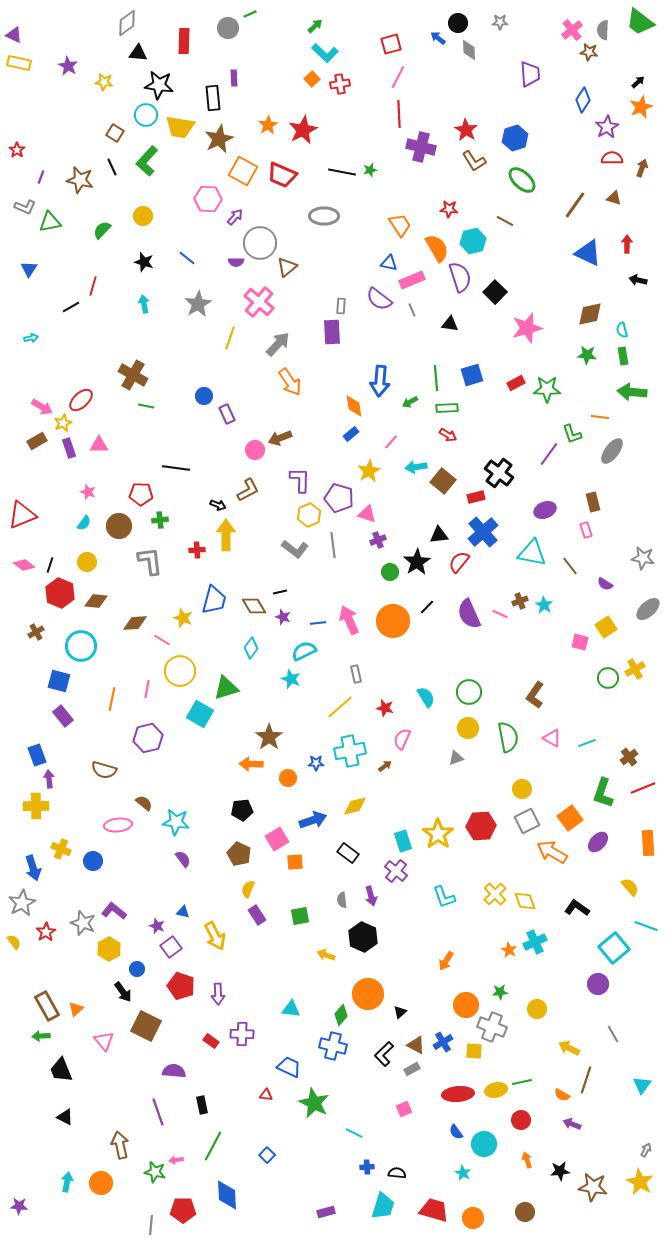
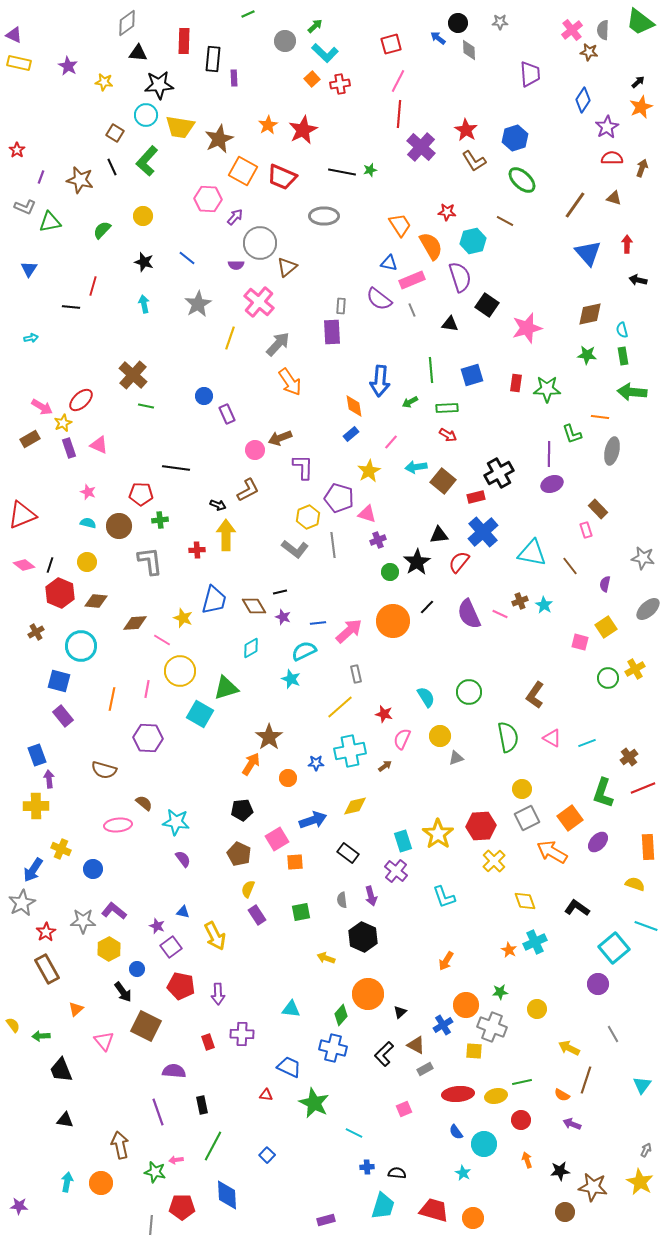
green line at (250, 14): moved 2 px left
gray circle at (228, 28): moved 57 px right, 13 px down
pink line at (398, 77): moved 4 px down
black star at (159, 85): rotated 12 degrees counterclockwise
black rectangle at (213, 98): moved 39 px up; rotated 10 degrees clockwise
red line at (399, 114): rotated 8 degrees clockwise
purple cross at (421, 147): rotated 28 degrees clockwise
red trapezoid at (282, 175): moved 2 px down
red star at (449, 209): moved 2 px left, 3 px down
orange semicircle at (437, 248): moved 6 px left, 2 px up
blue triangle at (588, 253): rotated 24 degrees clockwise
purple semicircle at (236, 262): moved 3 px down
black square at (495, 292): moved 8 px left, 13 px down; rotated 10 degrees counterclockwise
black line at (71, 307): rotated 36 degrees clockwise
brown cross at (133, 375): rotated 12 degrees clockwise
green line at (436, 378): moved 5 px left, 8 px up
red rectangle at (516, 383): rotated 54 degrees counterclockwise
brown rectangle at (37, 441): moved 7 px left, 2 px up
pink triangle at (99, 445): rotated 24 degrees clockwise
gray ellipse at (612, 451): rotated 24 degrees counterclockwise
purple line at (549, 454): rotated 35 degrees counterclockwise
black cross at (499, 473): rotated 24 degrees clockwise
purple L-shape at (300, 480): moved 3 px right, 13 px up
brown rectangle at (593, 502): moved 5 px right, 7 px down; rotated 30 degrees counterclockwise
purple ellipse at (545, 510): moved 7 px right, 26 px up
yellow hexagon at (309, 515): moved 1 px left, 2 px down
cyan semicircle at (84, 523): moved 4 px right; rotated 112 degrees counterclockwise
purple semicircle at (605, 584): rotated 70 degrees clockwise
pink arrow at (349, 620): moved 11 px down; rotated 72 degrees clockwise
cyan diamond at (251, 648): rotated 25 degrees clockwise
red star at (385, 708): moved 1 px left, 6 px down
yellow circle at (468, 728): moved 28 px left, 8 px down
purple hexagon at (148, 738): rotated 16 degrees clockwise
orange arrow at (251, 764): rotated 120 degrees clockwise
gray square at (527, 821): moved 3 px up
orange rectangle at (648, 843): moved 4 px down
blue circle at (93, 861): moved 8 px down
blue arrow at (33, 868): moved 2 px down; rotated 50 degrees clockwise
yellow semicircle at (630, 887): moved 5 px right, 3 px up; rotated 30 degrees counterclockwise
yellow cross at (495, 894): moved 1 px left, 33 px up
green square at (300, 916): moved 1 px right, 4 px up
gray star at (83, 923): moved 2 px up; rotated 20 degrees counterclockwise
yellow semicircle at (14, 942): moved 1 px left, 83 px down
yellow arrow at (326, 955): moved 3 px down
red pentagon at (181, 986): rotated 8 degrees counterclockwise
brown rectangle at (47, 1006): moved 37 px up
red rectangle at (211, 1041): moved 3 px left, 1 px down; rotated 35 degrees clockwise
blue cross at (443, 1042): moved 17 px up
blue cross at (333, 1046): moved 2 px down
gray rectangle at (412, 1069): moved 13 px right
yellow ellipse at (496, 1090): moved 6 px down
black triangle at (65, 1117): moved 3 px down; rotated 18 degrees counterclockwise
red pentagon at (183, 1210): moved 1 px left, 3 px up
purple rectangle at (326, 1212): moved 8 px down
brown circle at (525, 1212): moved 40 px right
